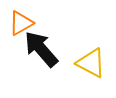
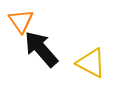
orange triangle: moved 2 px up; rotated 36 degrees counterclockwise
